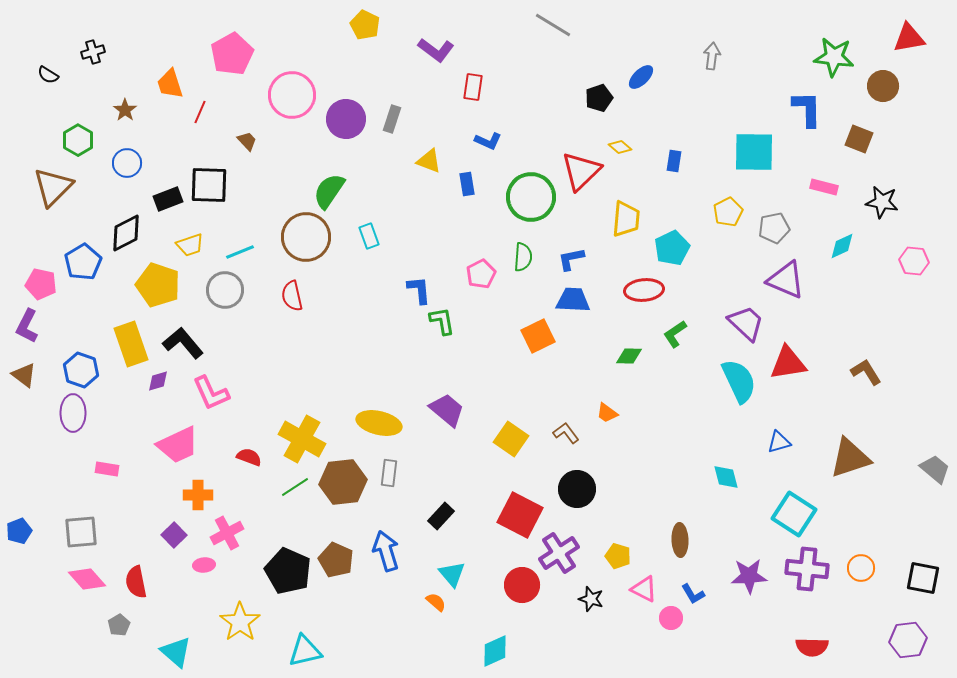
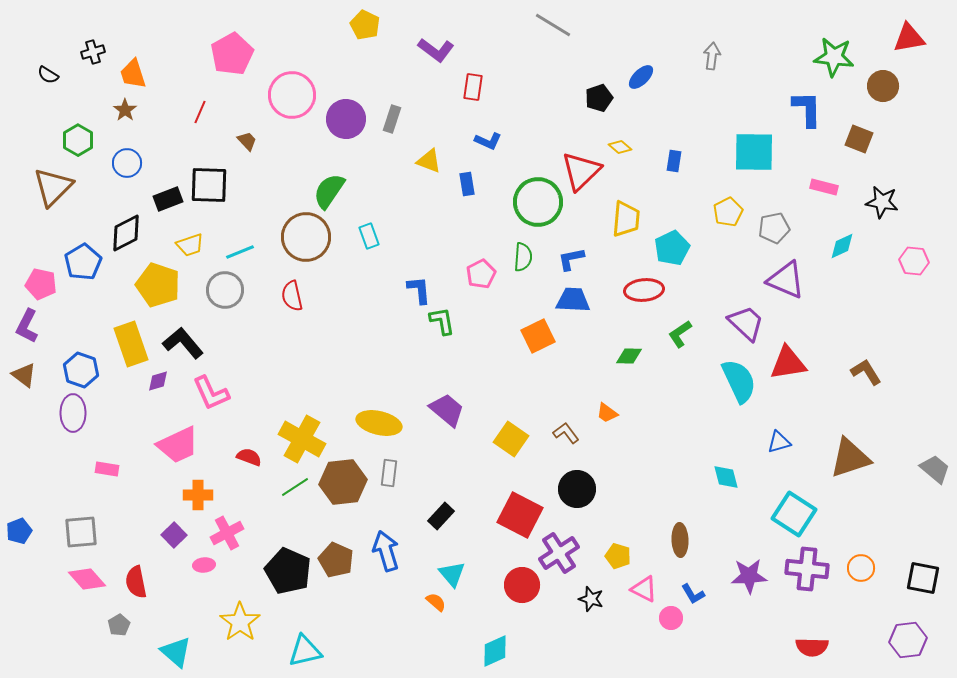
orange trapezoid at (170, 84): moved 37 px left, 10 px up
green circle at (531, 197): moved 7 px right, 5 px down
green L-shape at (675, 334): moved 5 px right
